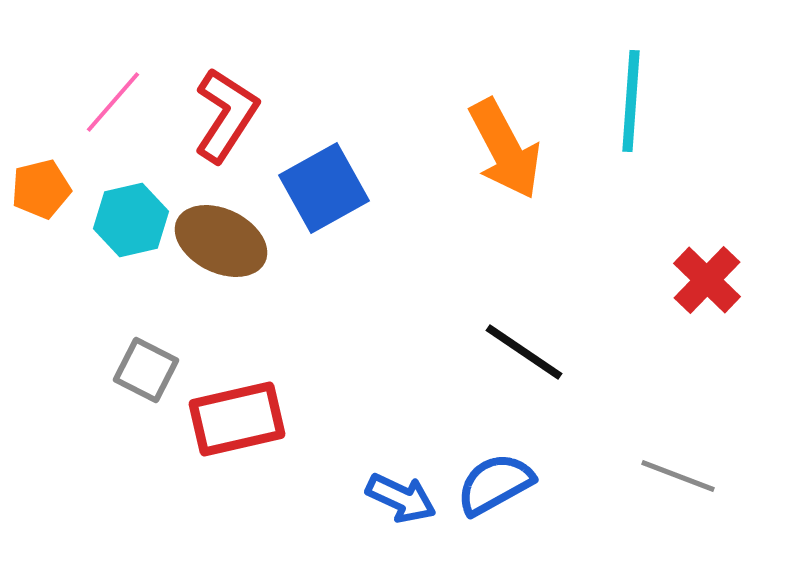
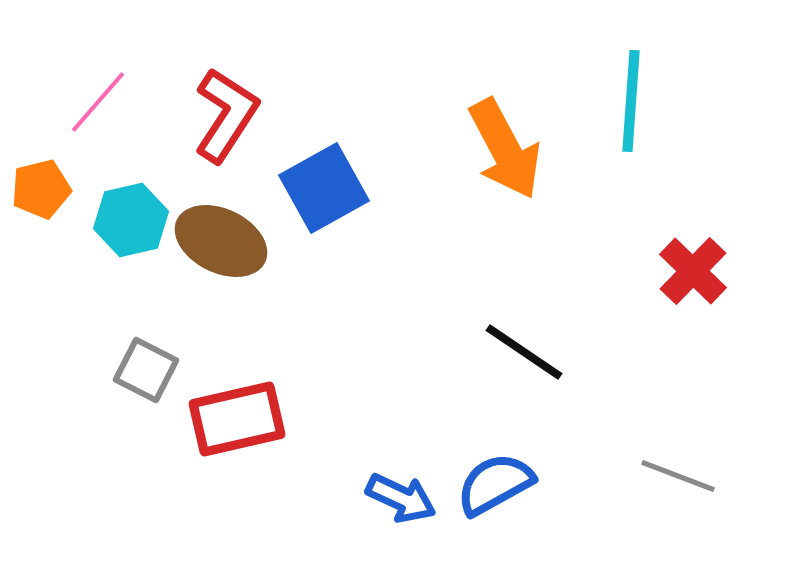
pink line: moved 15 px left
red cross: moved 14 px left, 9 px up
